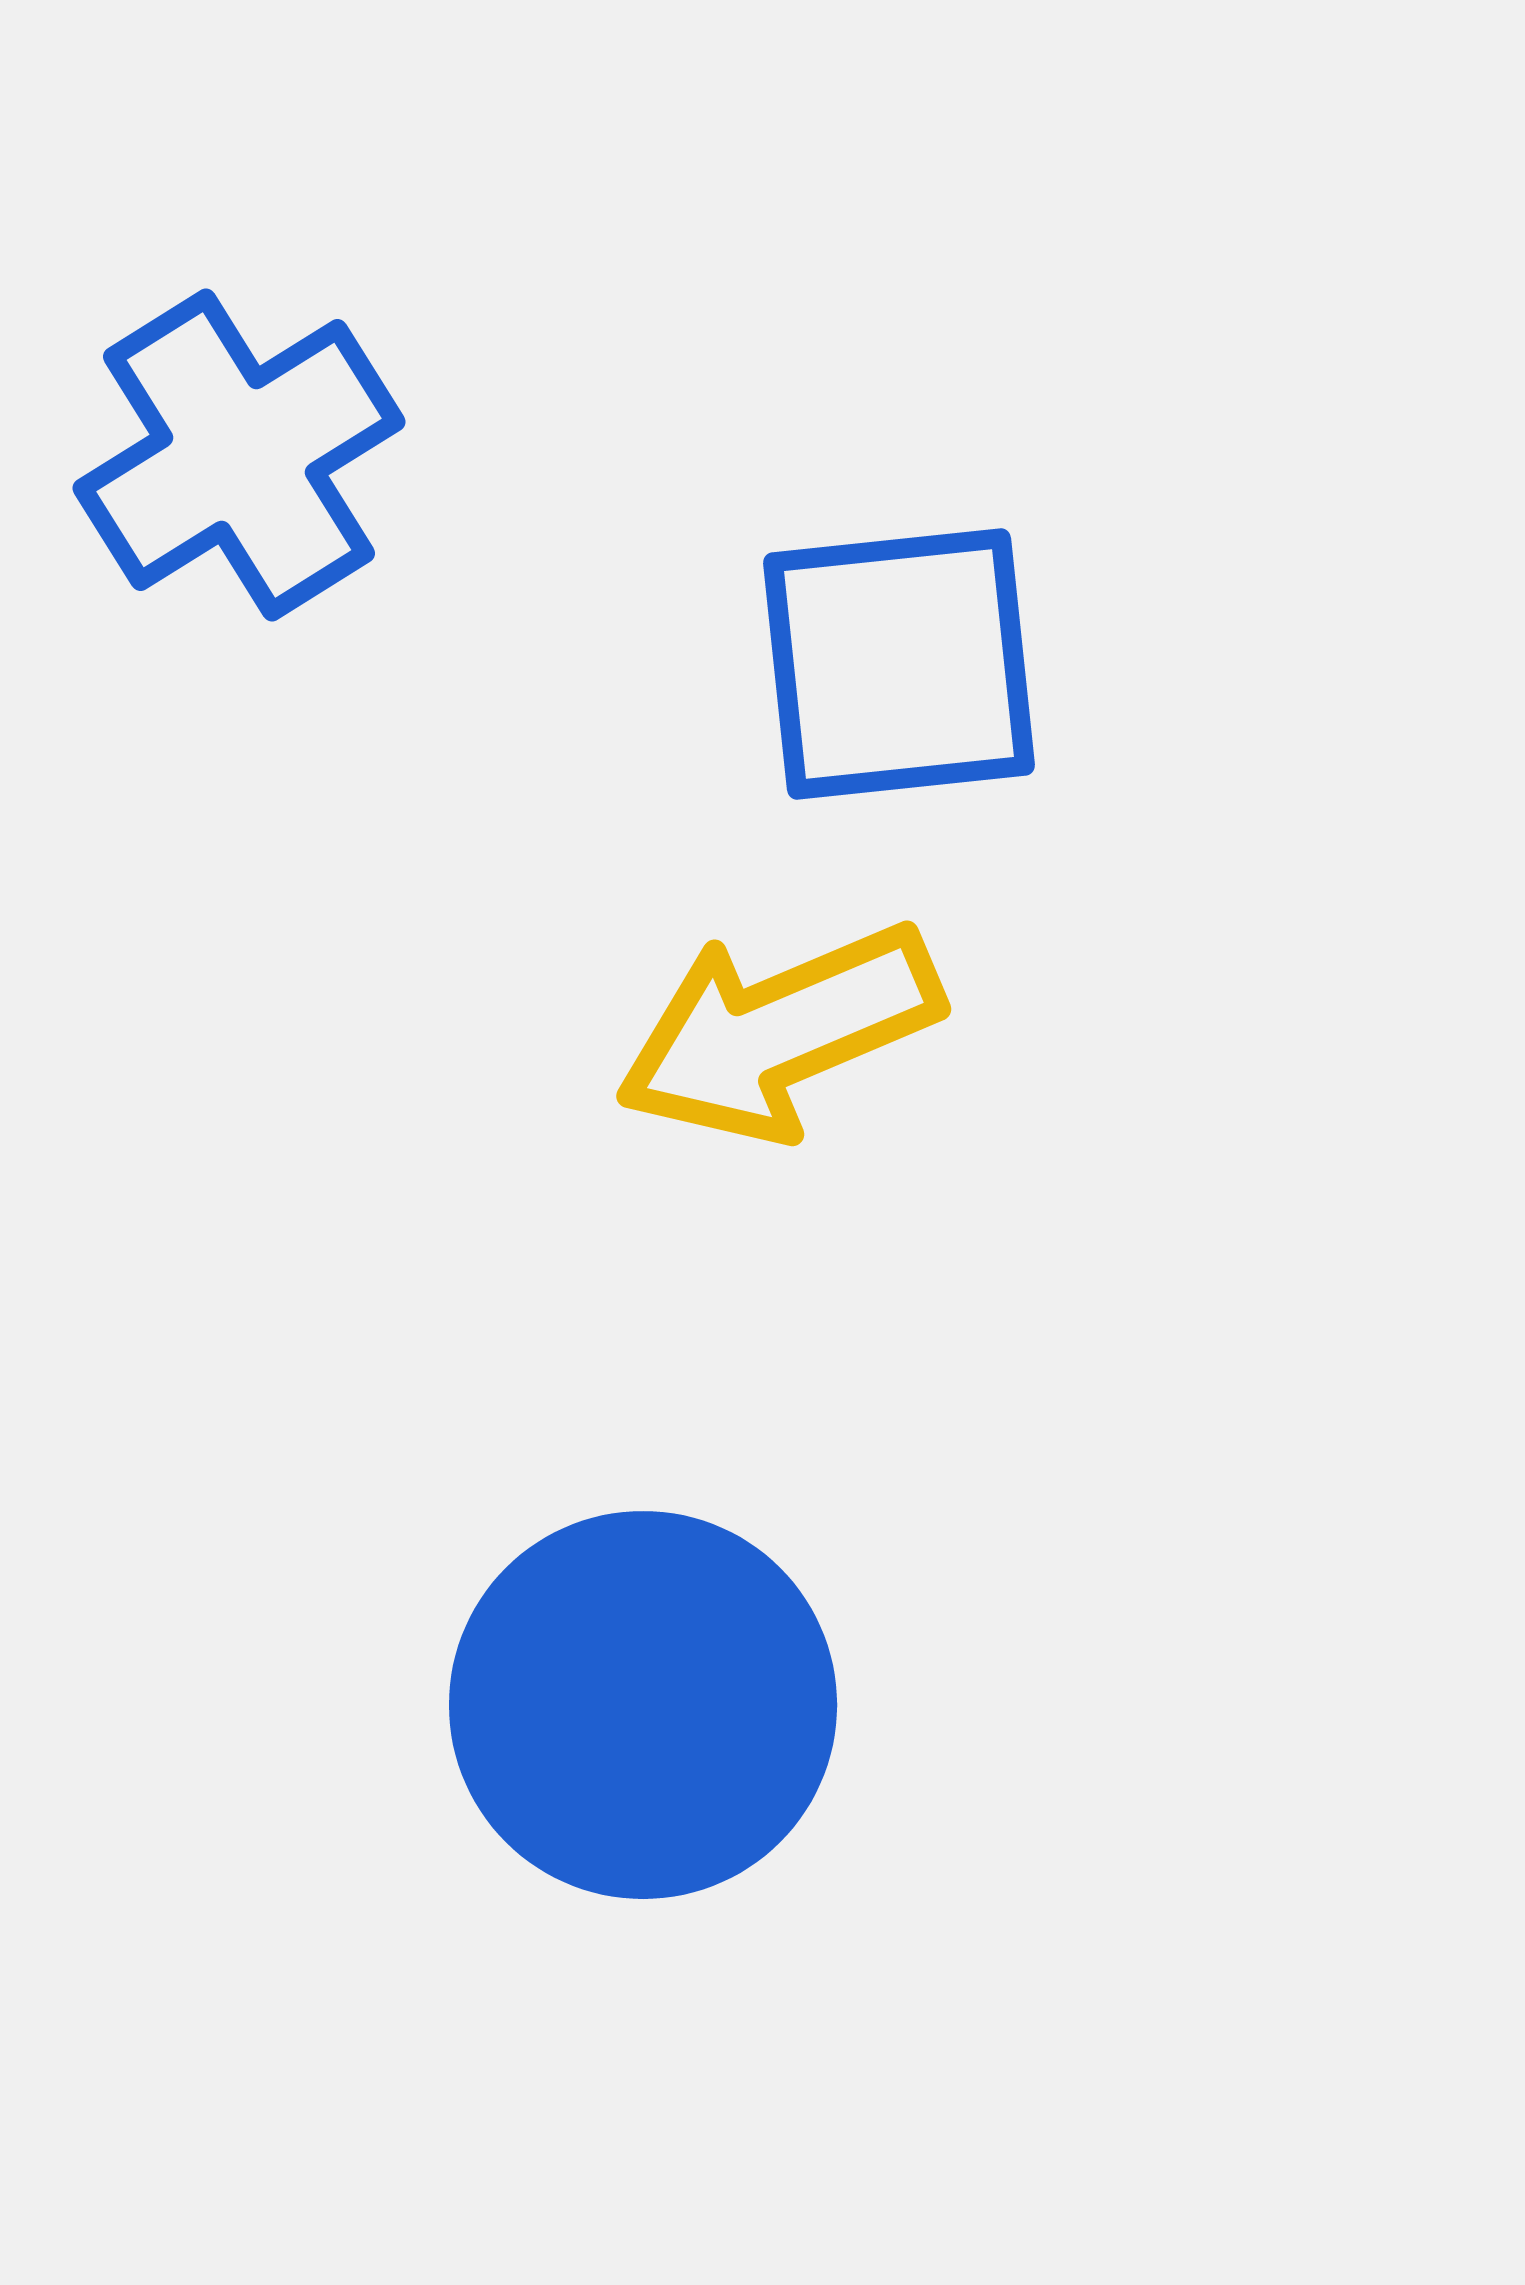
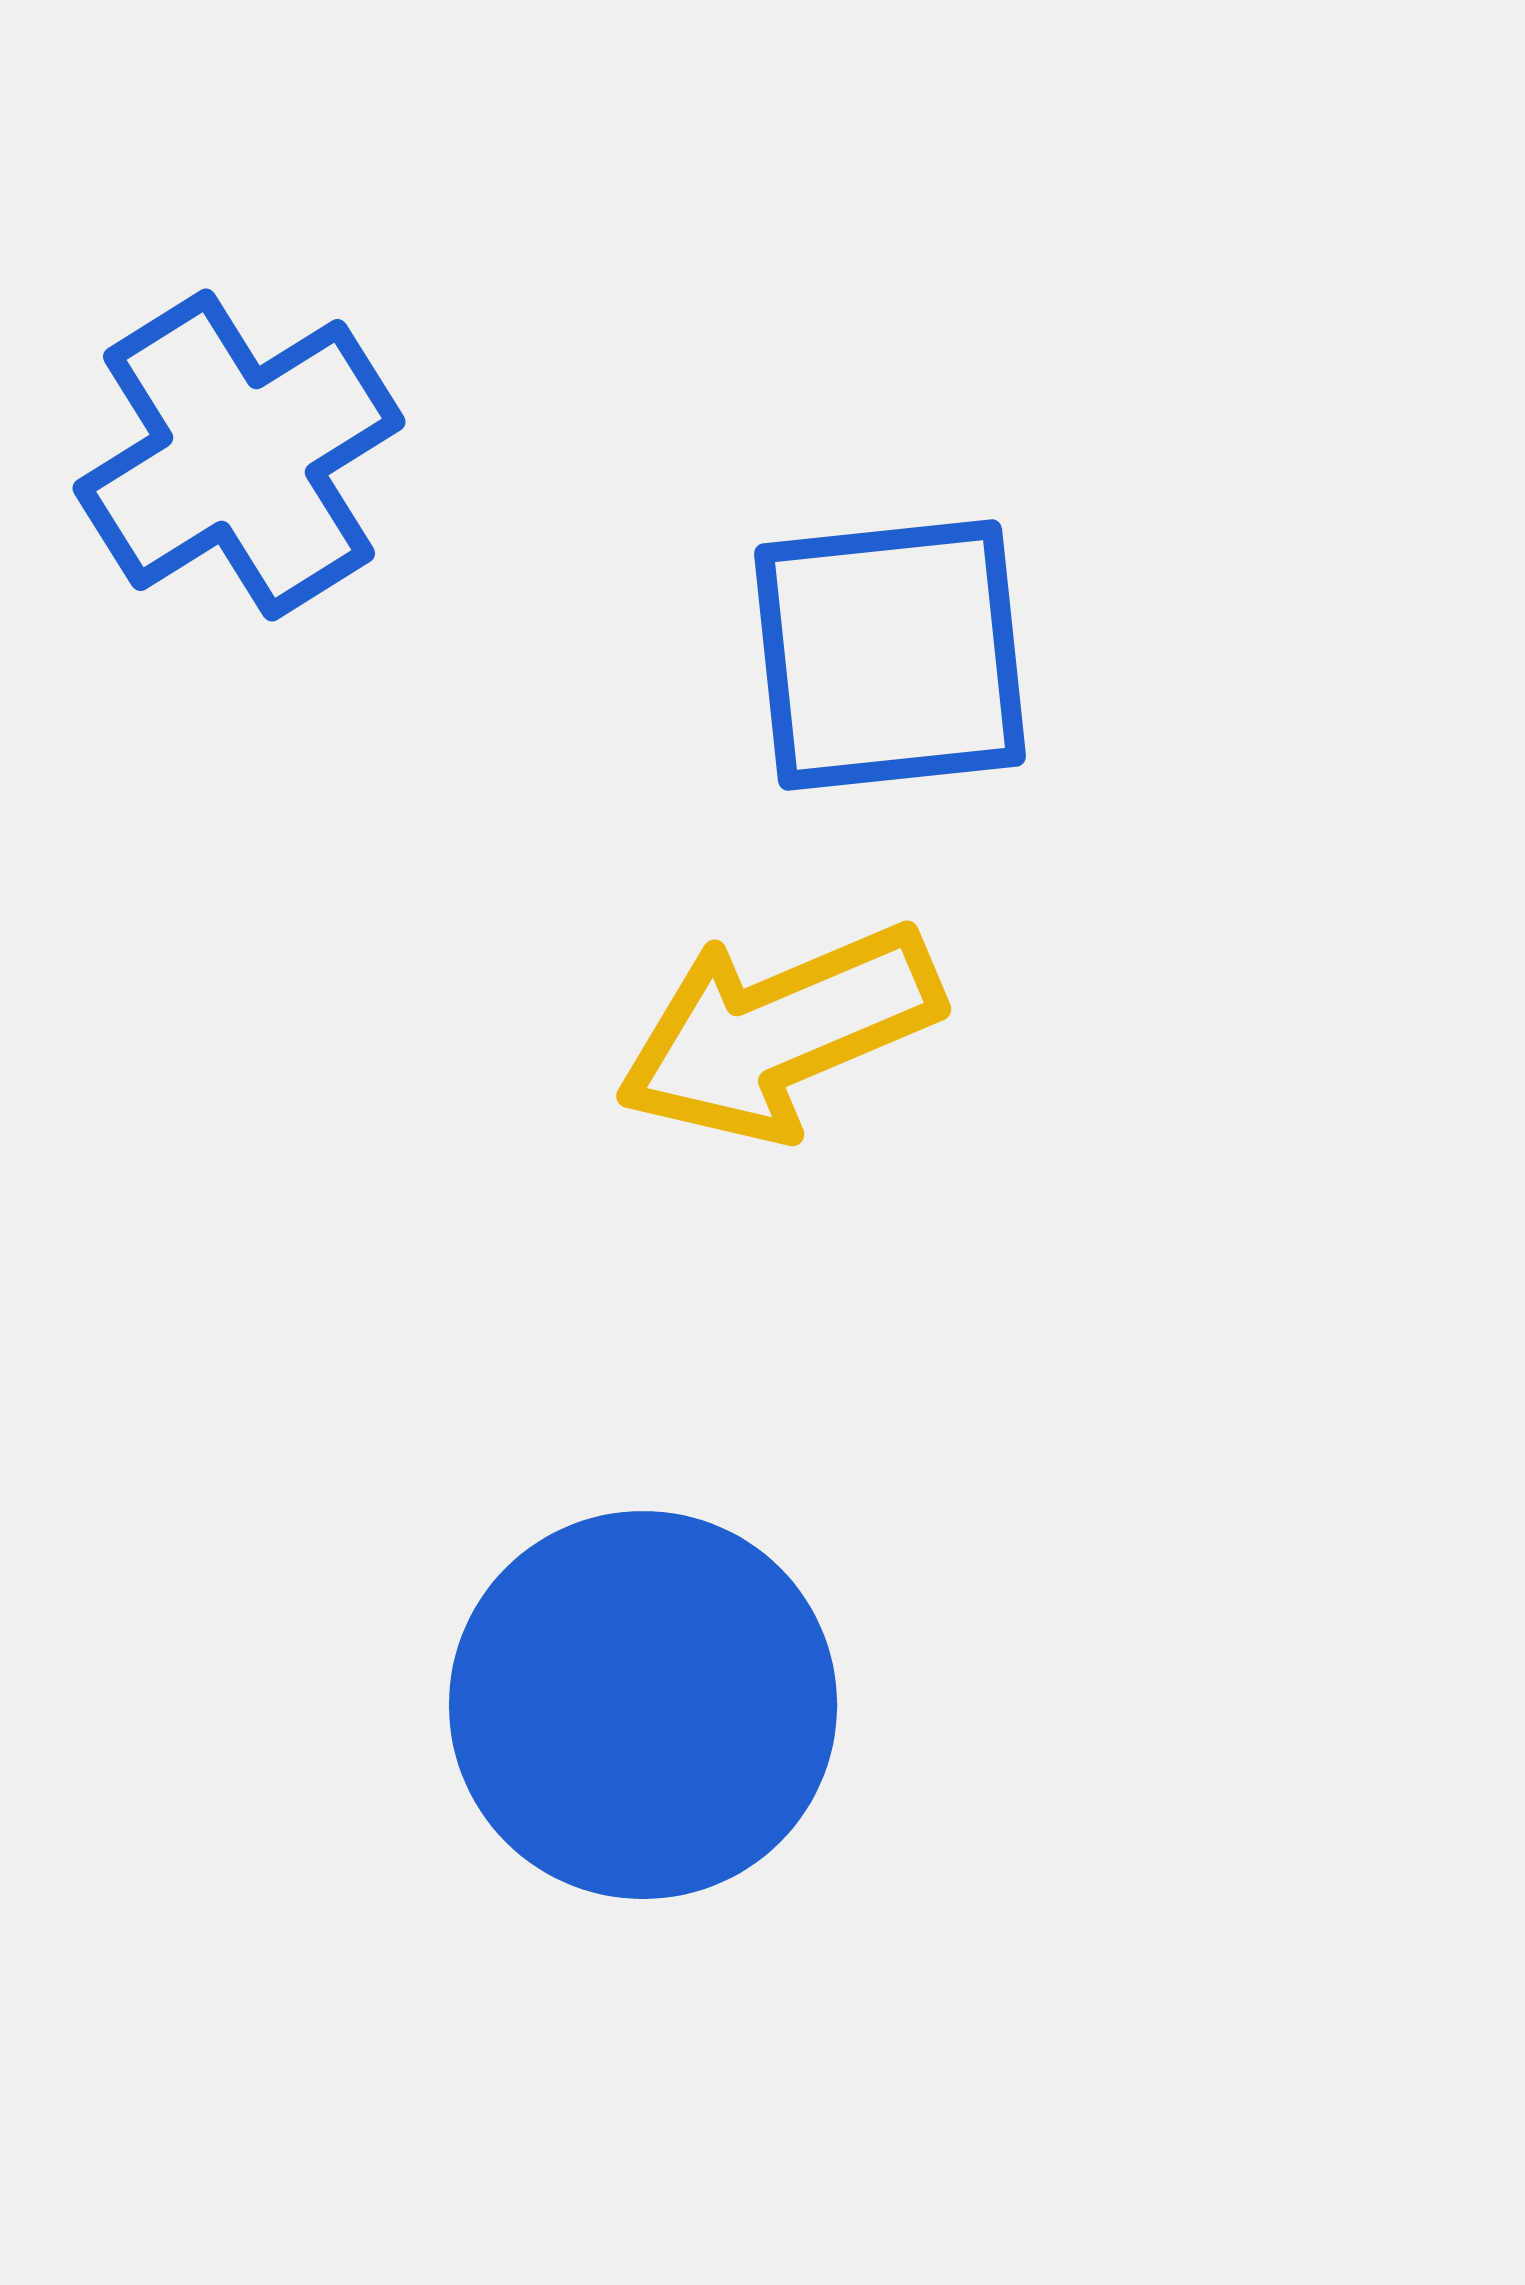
blue square: moved 9 px left, 9 px up
